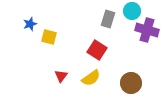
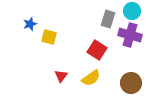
purple cross: moved 17 px left, 5 px down
